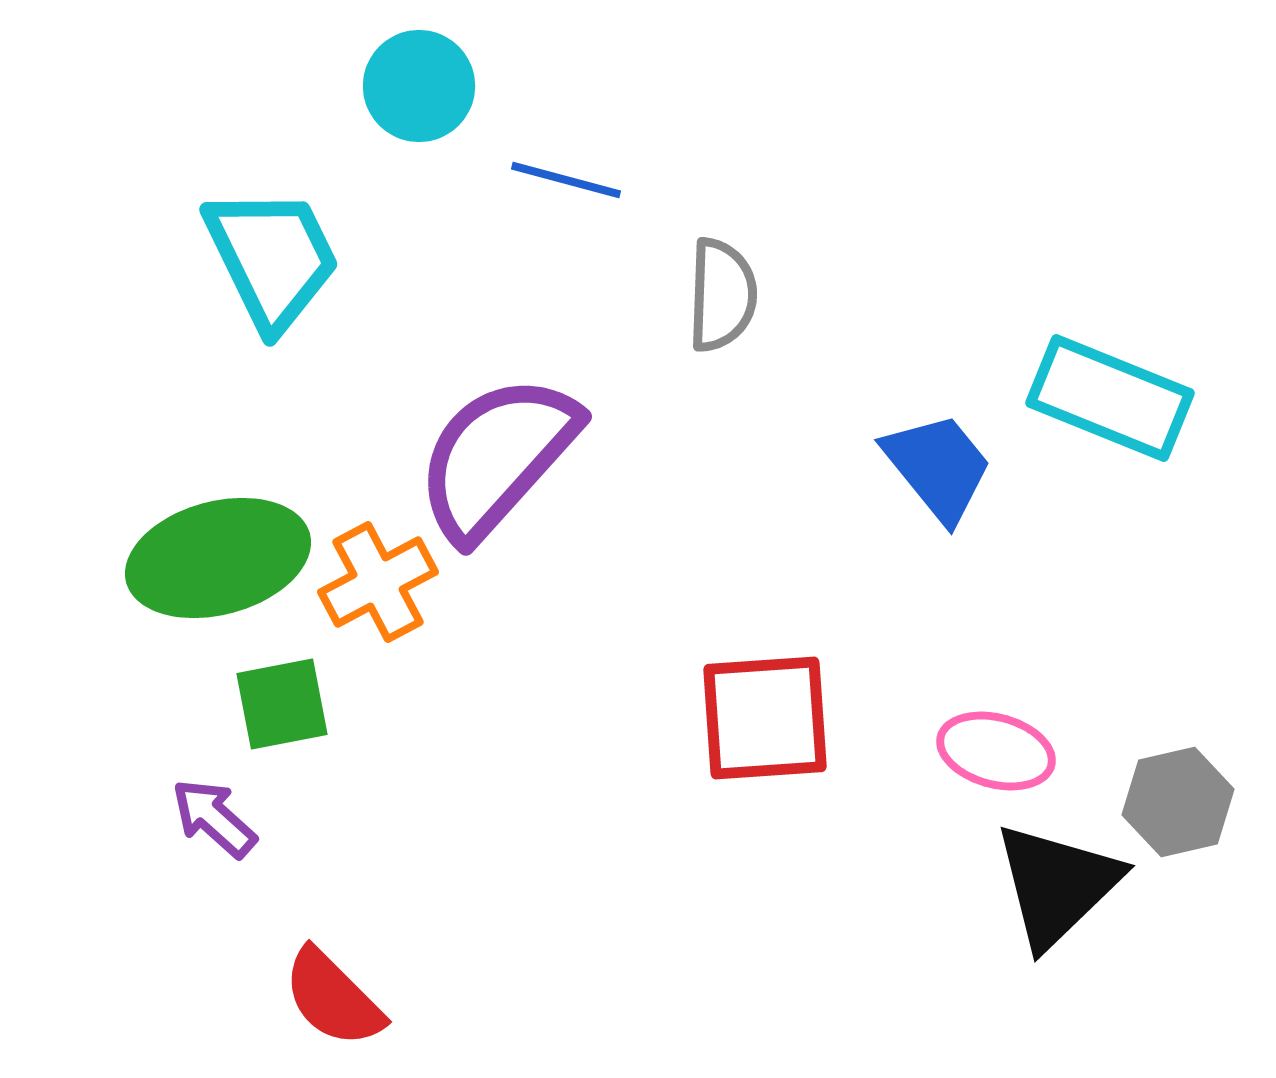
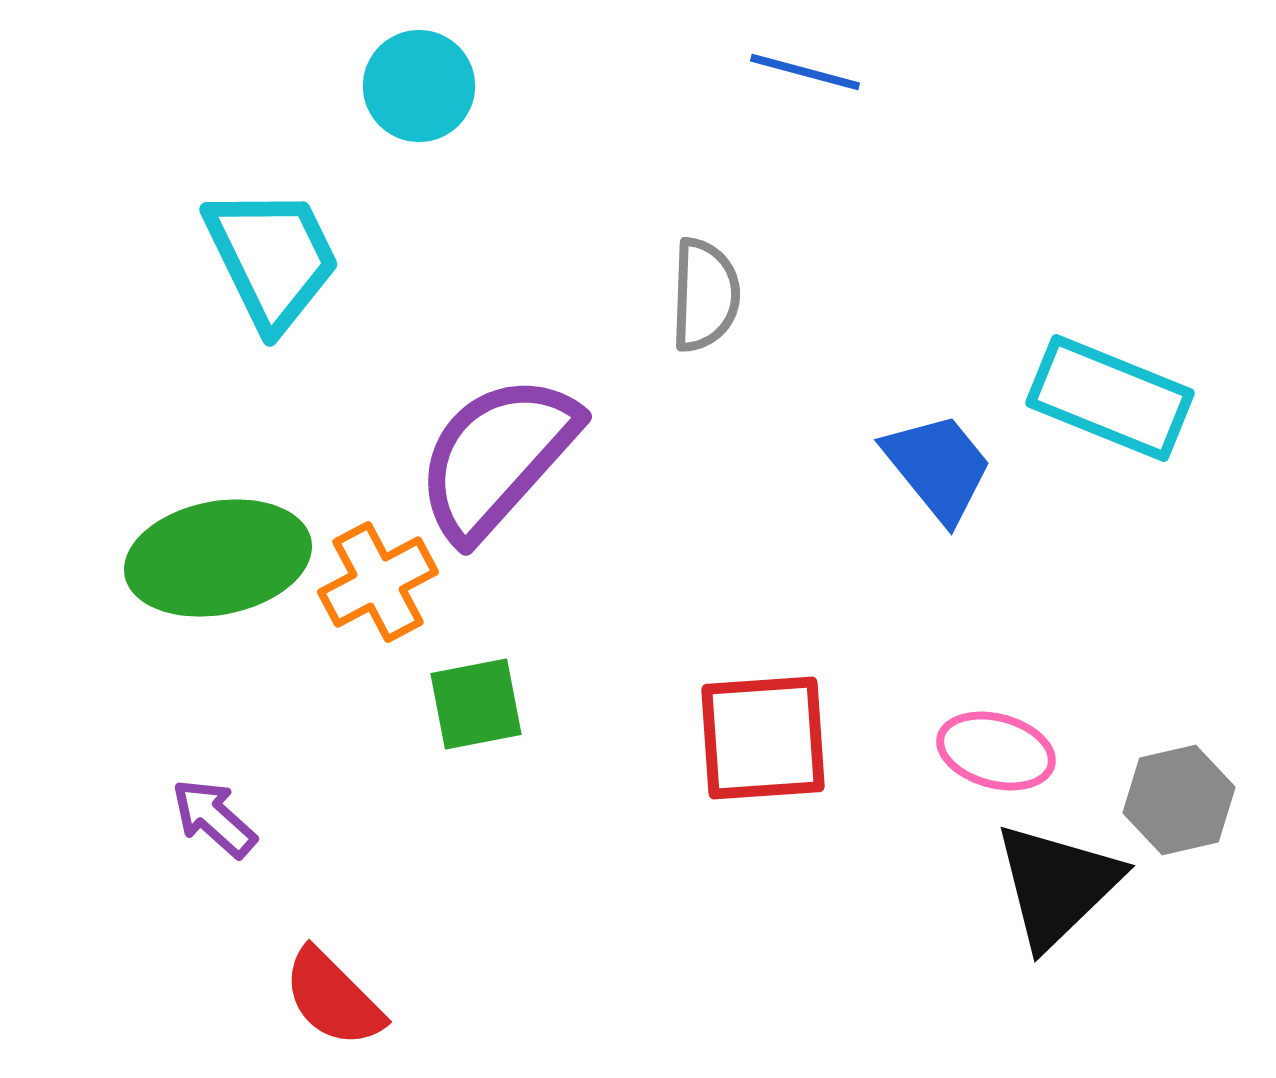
blue line: moved 239 px right, 108 px up
gray semicircle: moved 17 px left
green ellipse: rotated 4 degrees clockwise
green square: moved 194 px right
red square: moved 2 px left, 20 px down
gray hexagon: moved 1 px right, 2 px up
